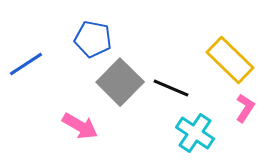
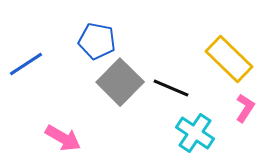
blue pentagon: moved 4 px right, 2 px down
yellow rectangle: moved 1 px left, 1 px up
pink arrow: moved 17 px left, 12 px down
